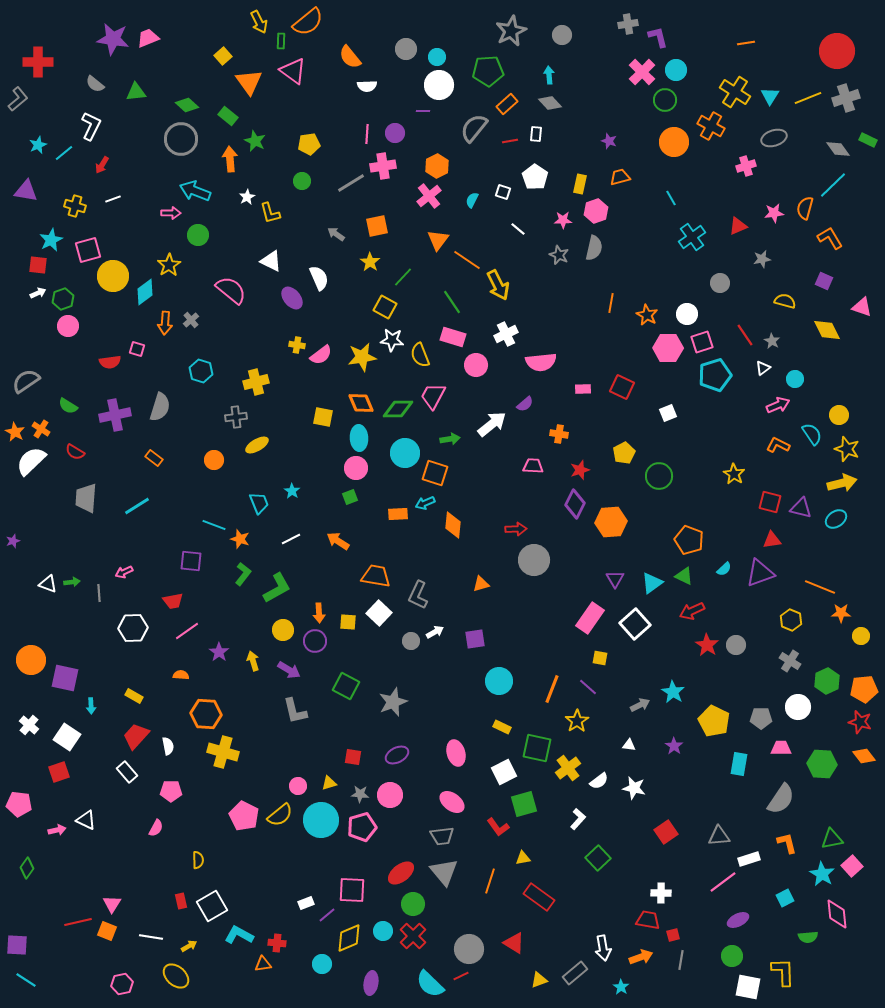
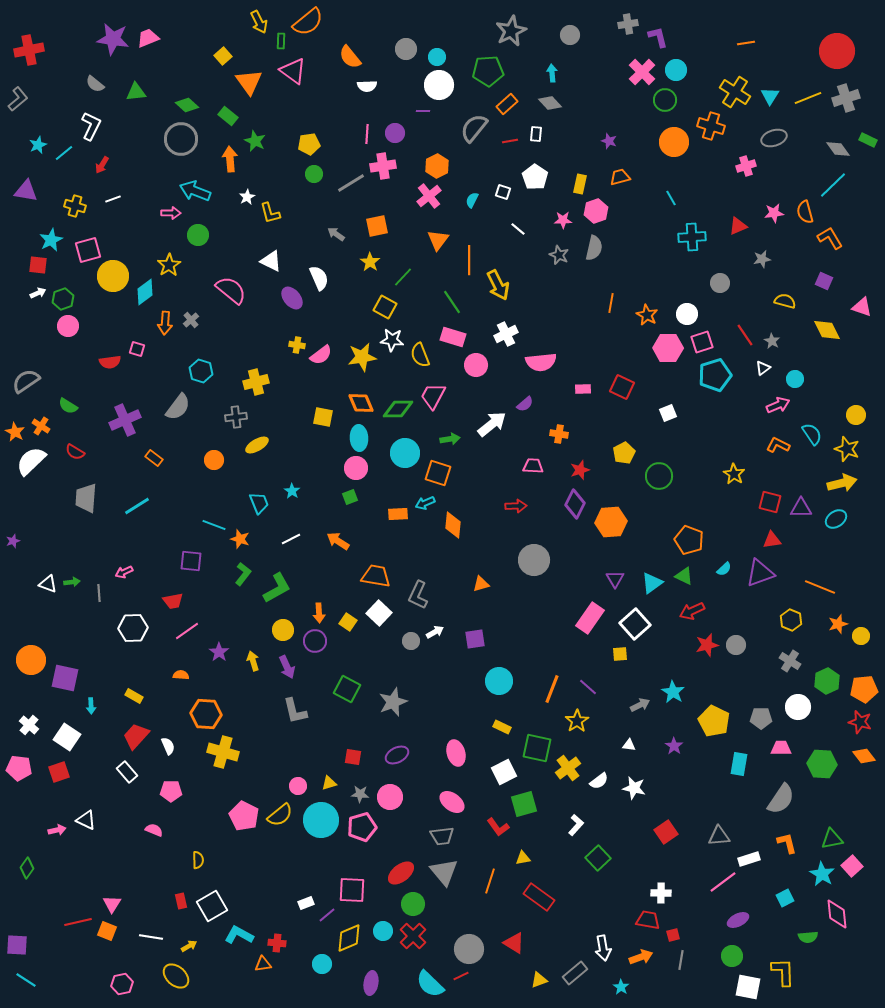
gray circle at (562, 35): moved 8 px right
red cross at (38, 62): moved 9 px left, 12 px up; rotated 12 degrees counterclockwise
cyan arrow at (549, 75): moved 3 px right, 2 px up
orange cross at (711, 126): rotated 12 degrees counterclockwise
green circle at (302, 181): moved 12 px right, 7 px up
orange semicircle at (805, 208): moved 4 px down; rotated 30 degrees counterclockwise
cyan cross at (692, 237): rotated 32 degrees clockwise
orange line at (467, 260): moved 2 px right; rotated 56 degrees clockwise
gray semicircle at (160, 407): moved 18 px right; rotated 20 degrees clockwise
purple cross at (115, 415): moved 10 px right, 5 px down; rotated 12 degrees counterclockwise
yellow circle at (839, 415): moved 17 px right
orange cross at (41, 429): moved 3 px up
orange square at (435, 473): moved 3 px right
purple triangle at (801, 508): rotated 15 degrees counterclockwise
red arrow at (516, 529): moved 23 px up
orange star at (841, 613): moved 3 px left, 11 px down; rotated 18 degrees counterclockwise
yellow square at (348, 622): rotated 30 degrees clockwise
red star at (707, 645): rotated 25 degrees clockwise
yellow square at (600, 658): moved 20 px right, 4 px up; rotated 14 degrees counterclockwise
purple arrow at (289, 670): moved 2 px left, 3 px up; rotated 35 degrees clockwise
green square at (346, 686): moved 1 px right, 3 px down
white semicircle at (168, 746): rotated 12 degrees counterclockwise
pink circle at (390, 795): moved 2 px down
pink pentagon at (19, 804): moved 36 px up
white L-shape at (578, 819): moved 2 px left, 6 px down
pink semicircle at (156, 828): moved 2 px left, 2 px down; rotated 96 degrees counterclockwise
